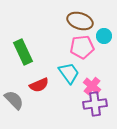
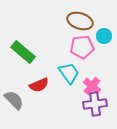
green rectangle: rotated 25 degrees counterclockwise
